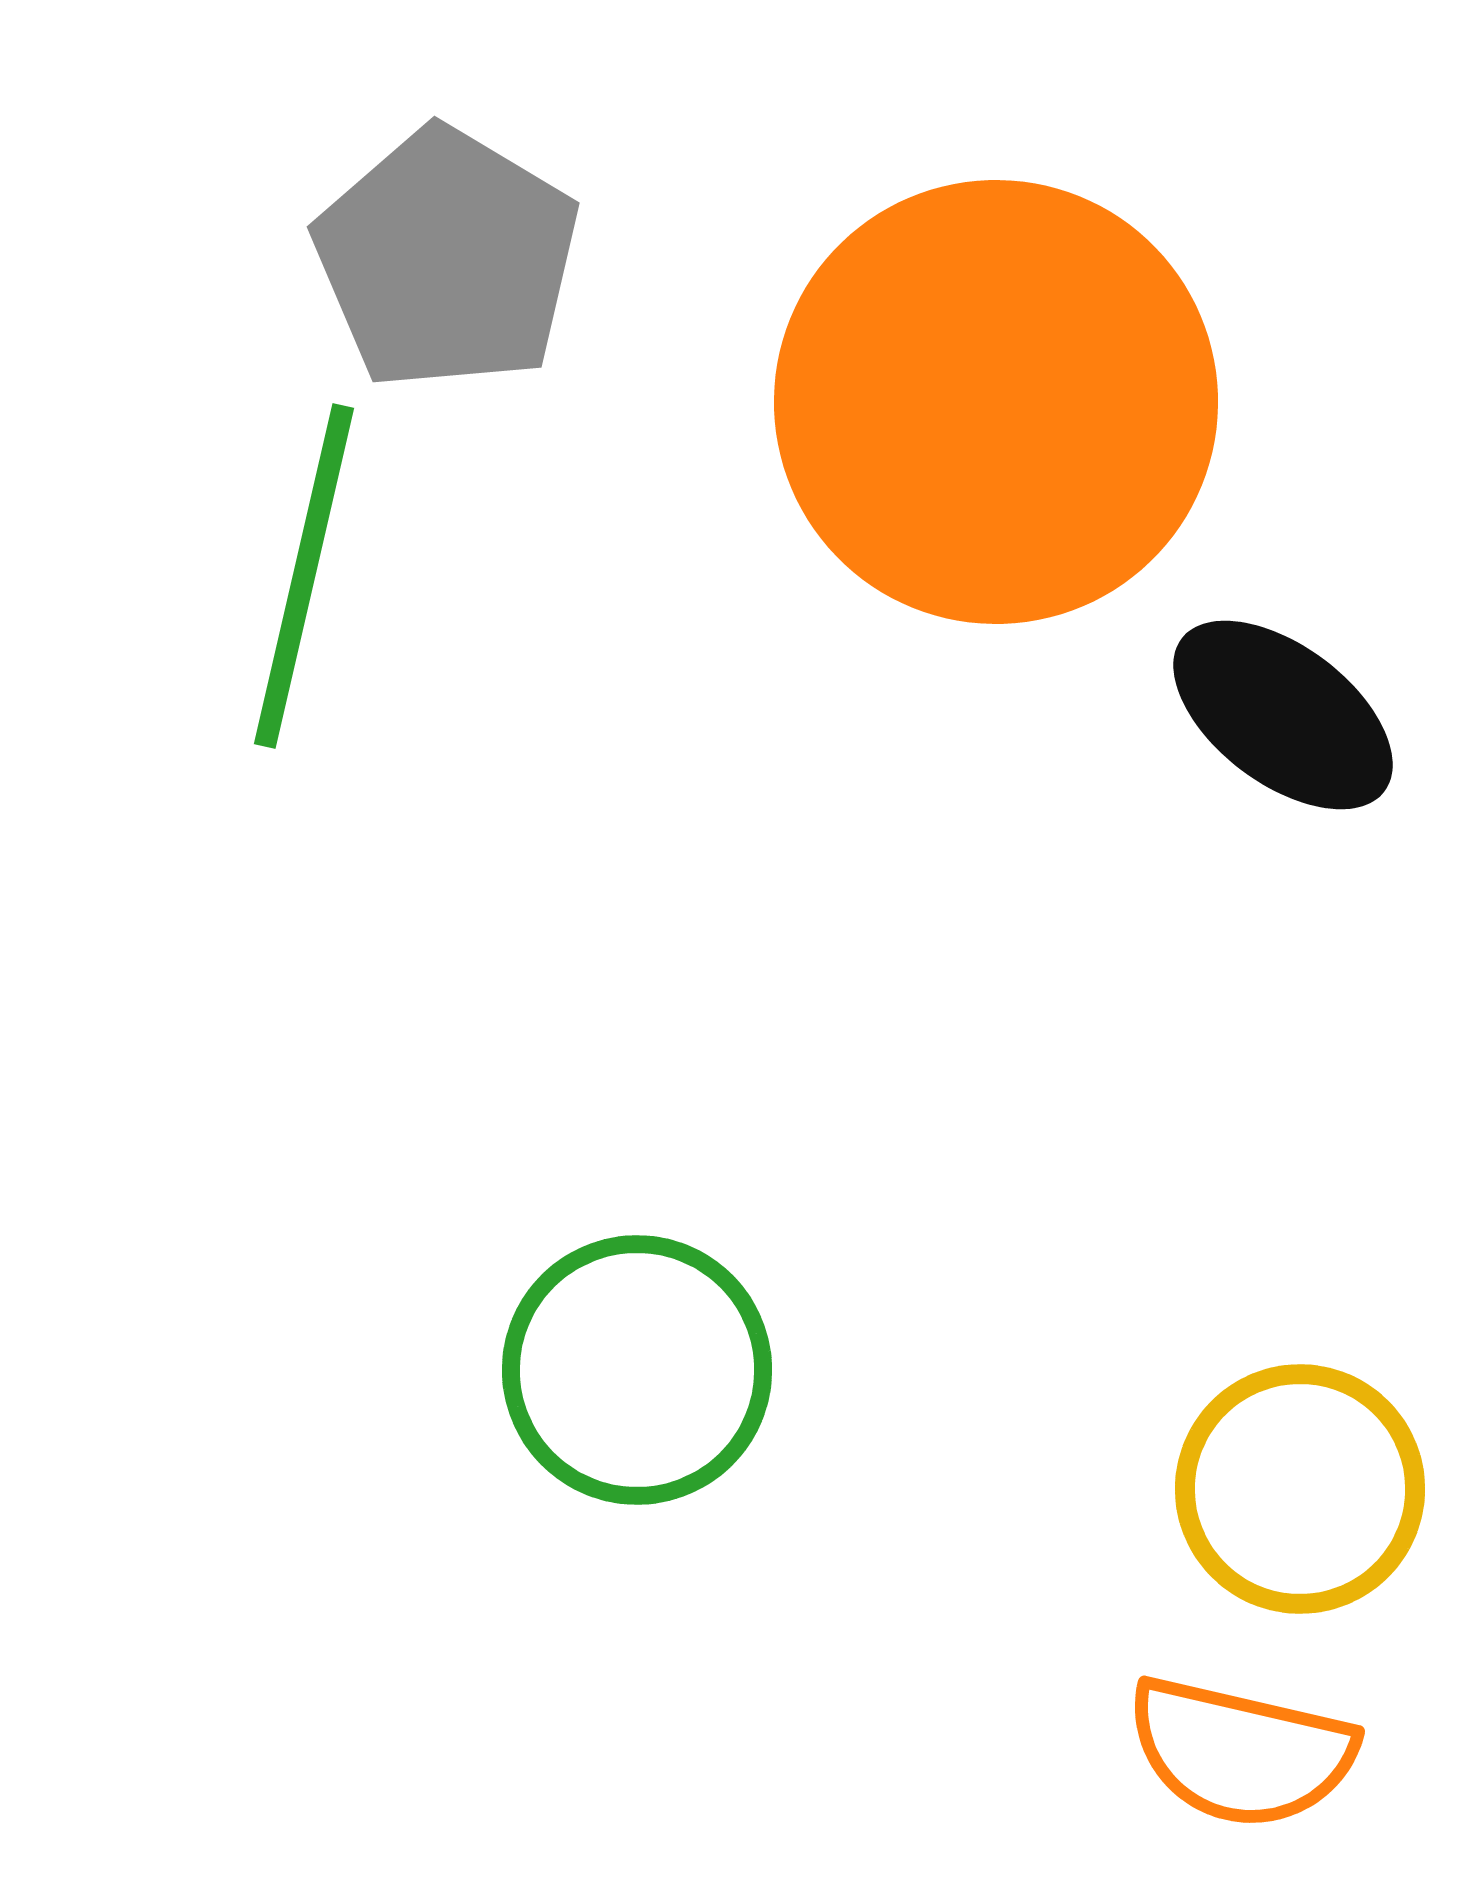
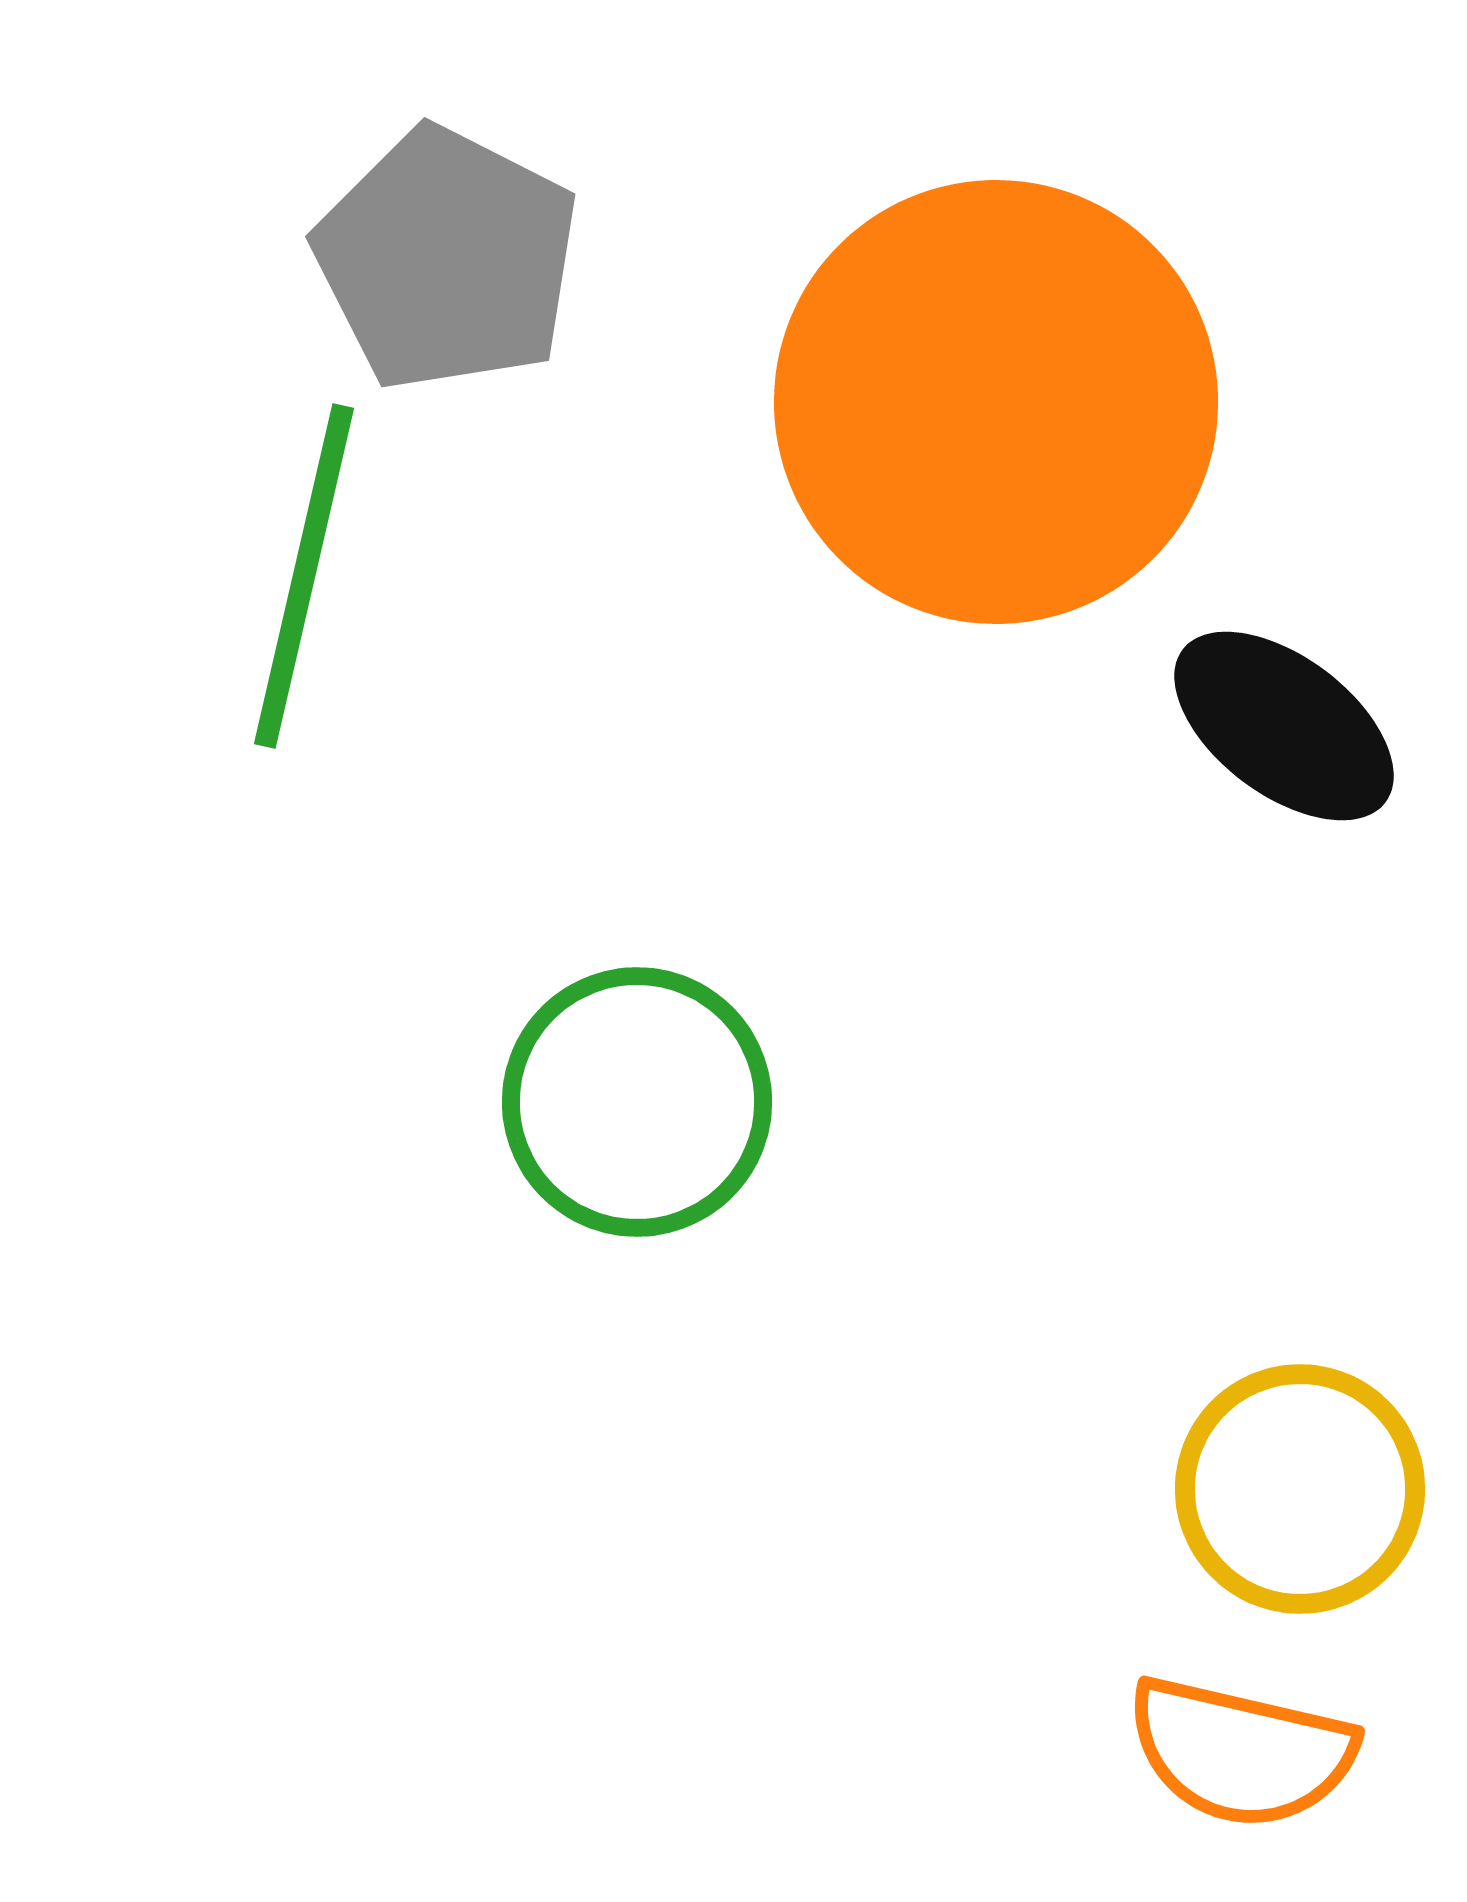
gray pentagon: rotated 4 degrees counterclockwise
black ellipse: moved 1 px right, 11 px down
green circle: moved 268 px up
